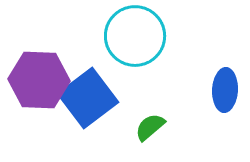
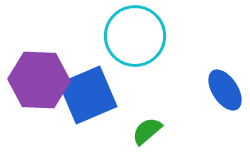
blue ellipse: rotated 36 degrees counterclockwise
blue square: moved 3 px up; rotated 14 degrees clockwise
green semicircle: moved 3 px left, 4 px down
